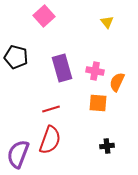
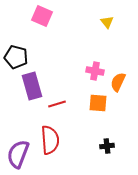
pink square: moved 2 px left; rotated 25 degrees counterclockwise
purple rectangle: moved 30 px left, 18 px down
orange semicircle: moved 1 px right
red line: moved 6 px right, 5 px up
red semicircle: rotated 24 degrees counterclockwise
